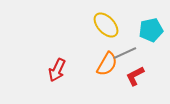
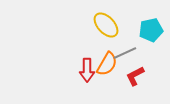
red arrow: moved 30 px right; rotated 25 degrees counterclockwise
